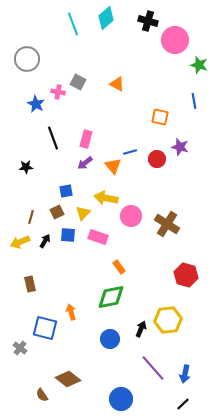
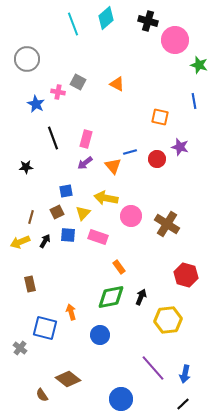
black arrow at (141, 329): moved 32 px up
blue circle at (110, 339): moved 10 px left, 4 px up
